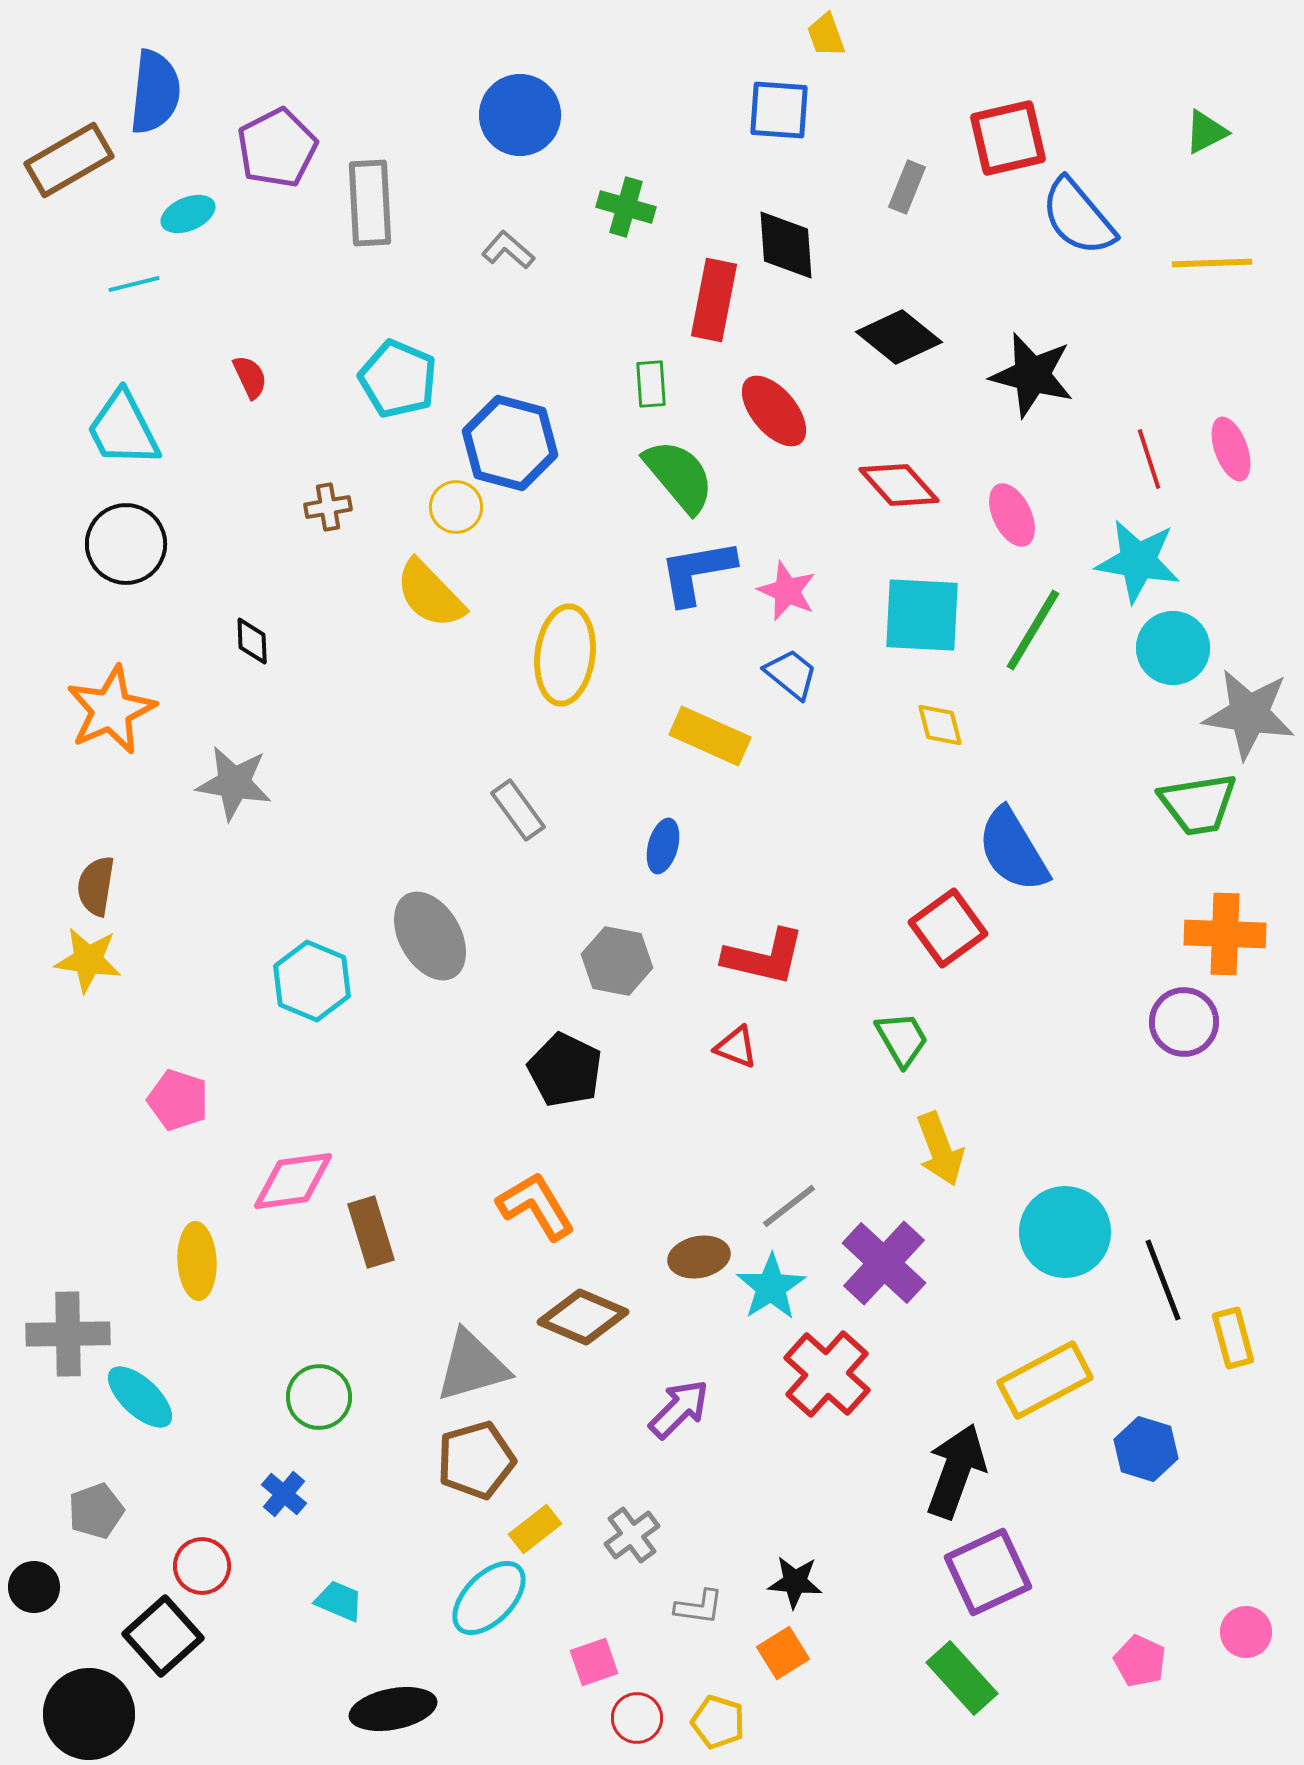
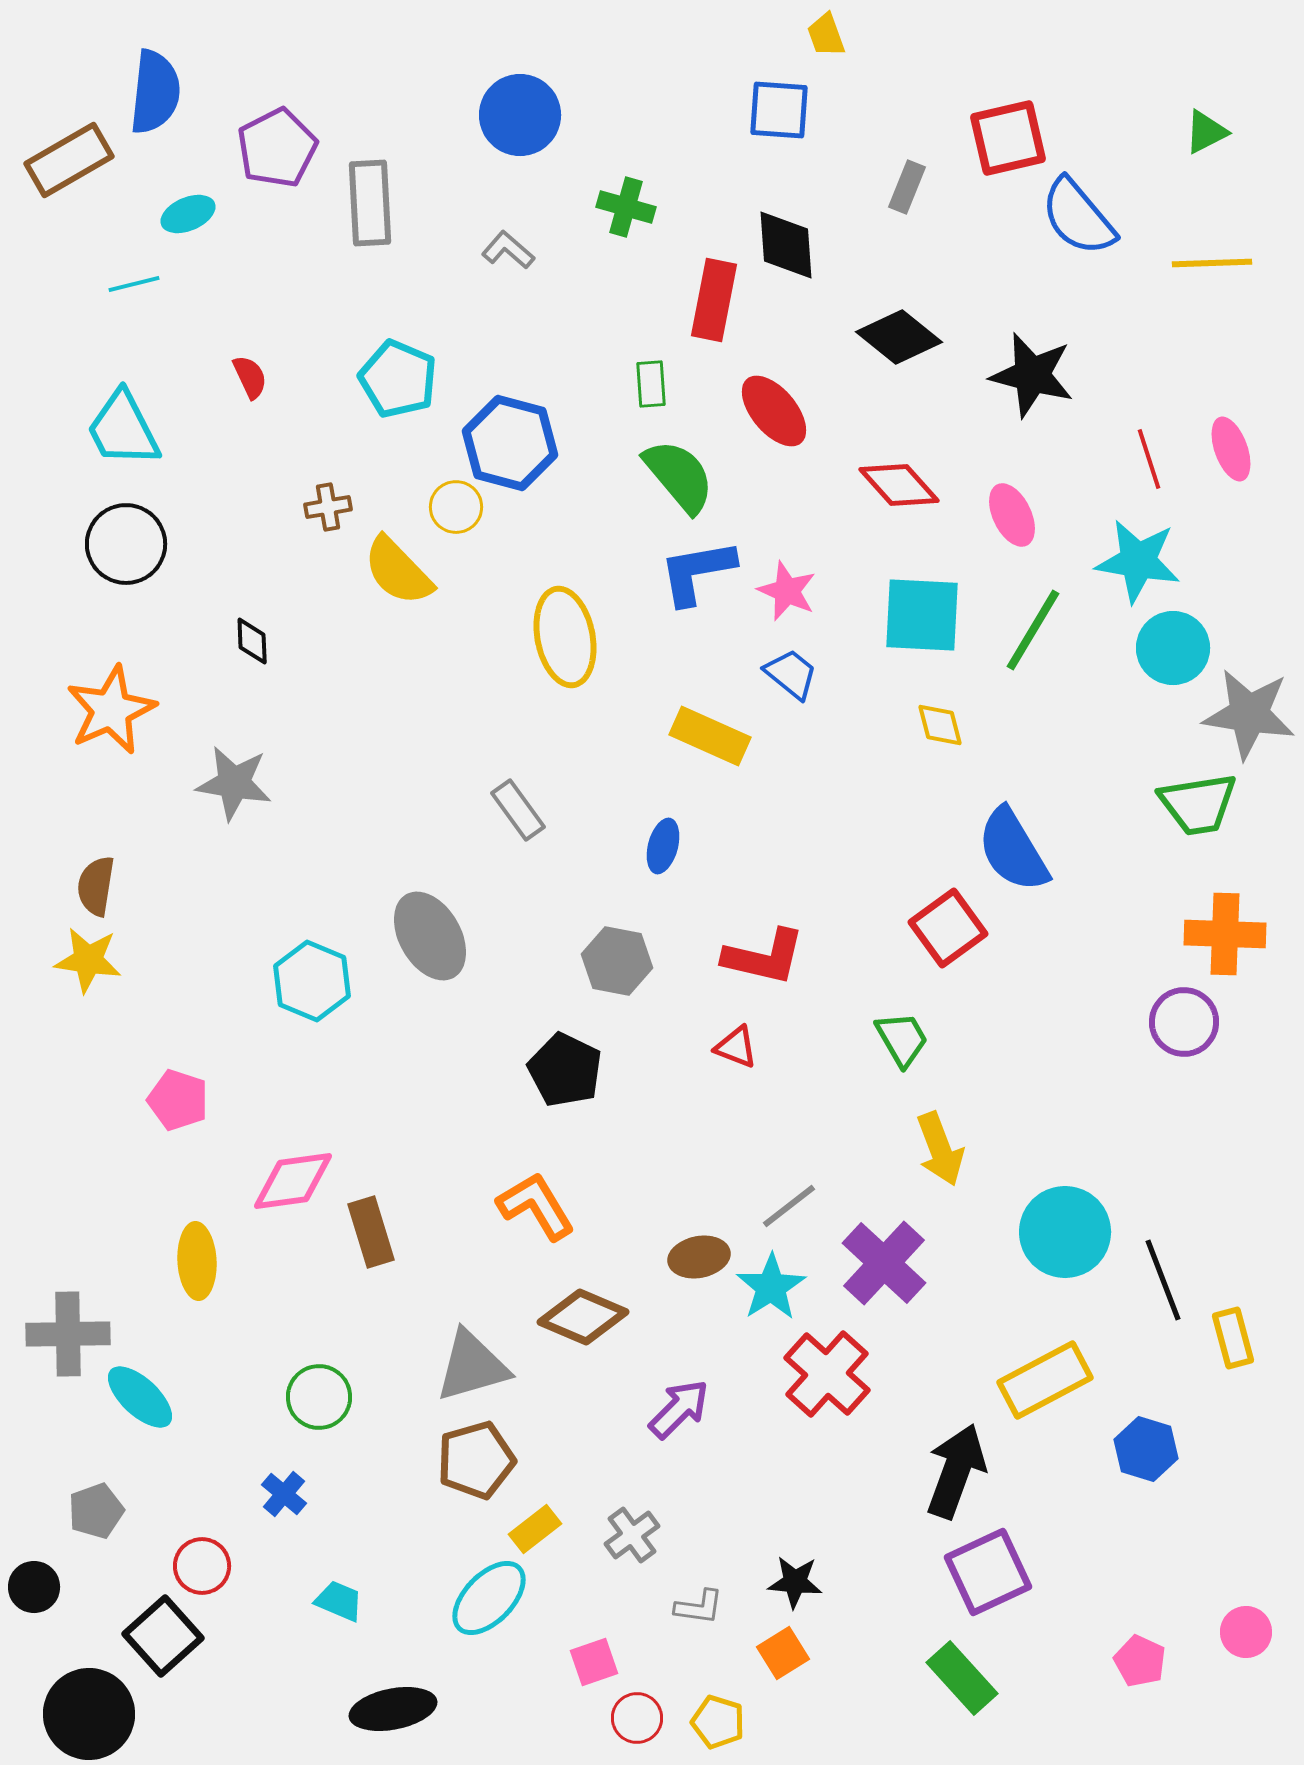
yellow semicircle at (430, 594): moved 32 px left, 23 px up
yellow ellipse at (565, 655): moved 18 px up; rotated 18 degrees counterclockwise
